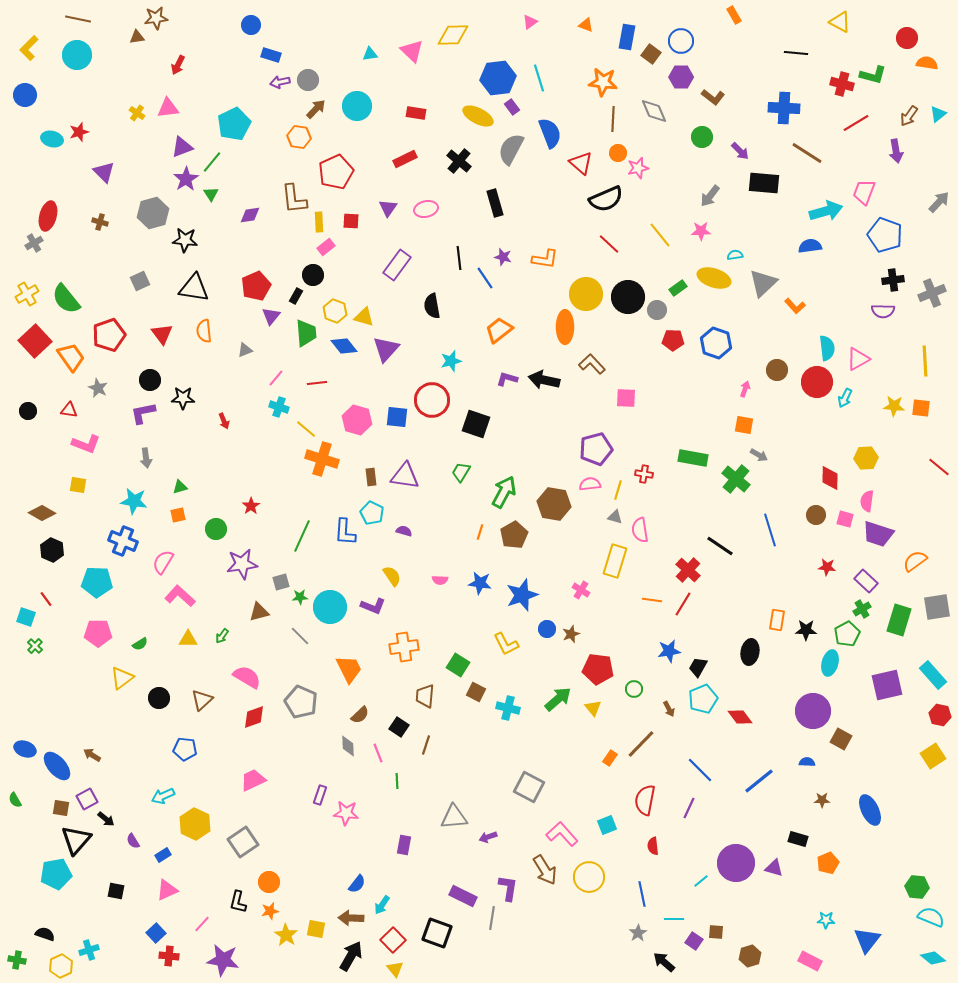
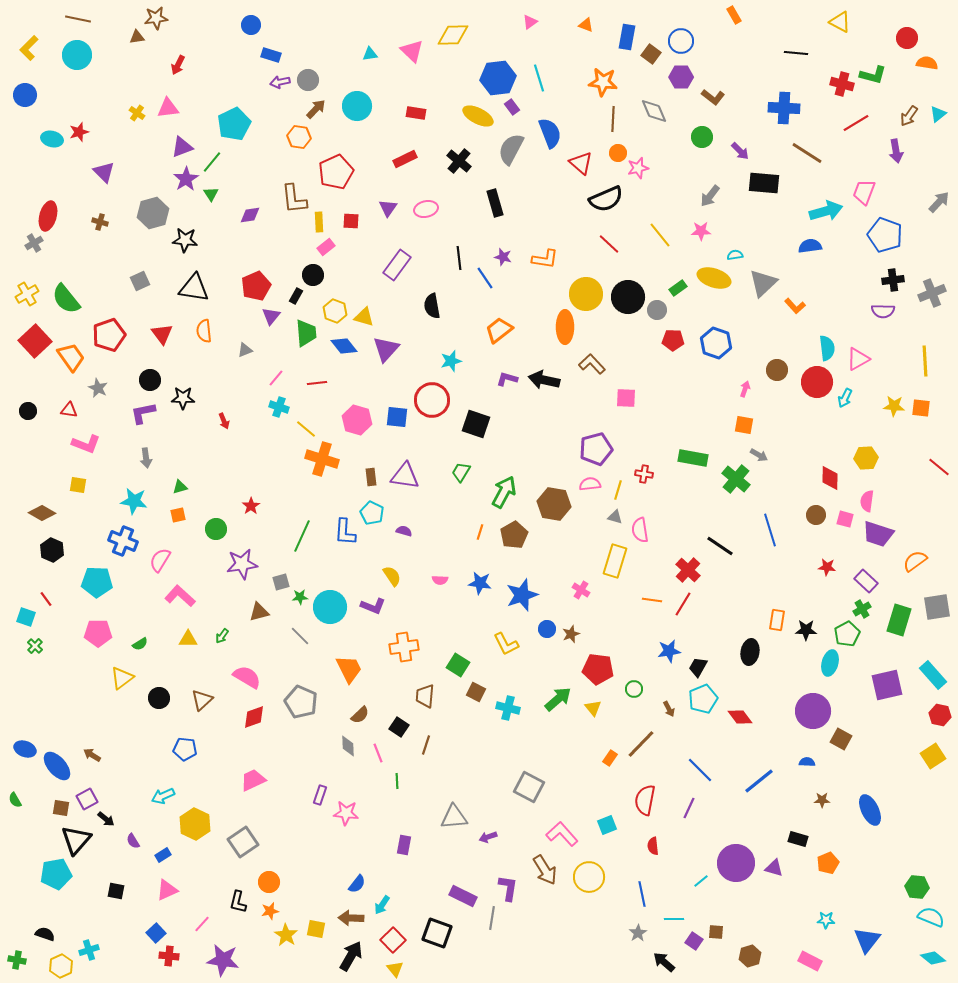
pink semicircle at (163, 562): moved 3 px left, 2 px up
